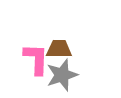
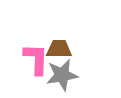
gray star: rotated 8 degrees clockwise
